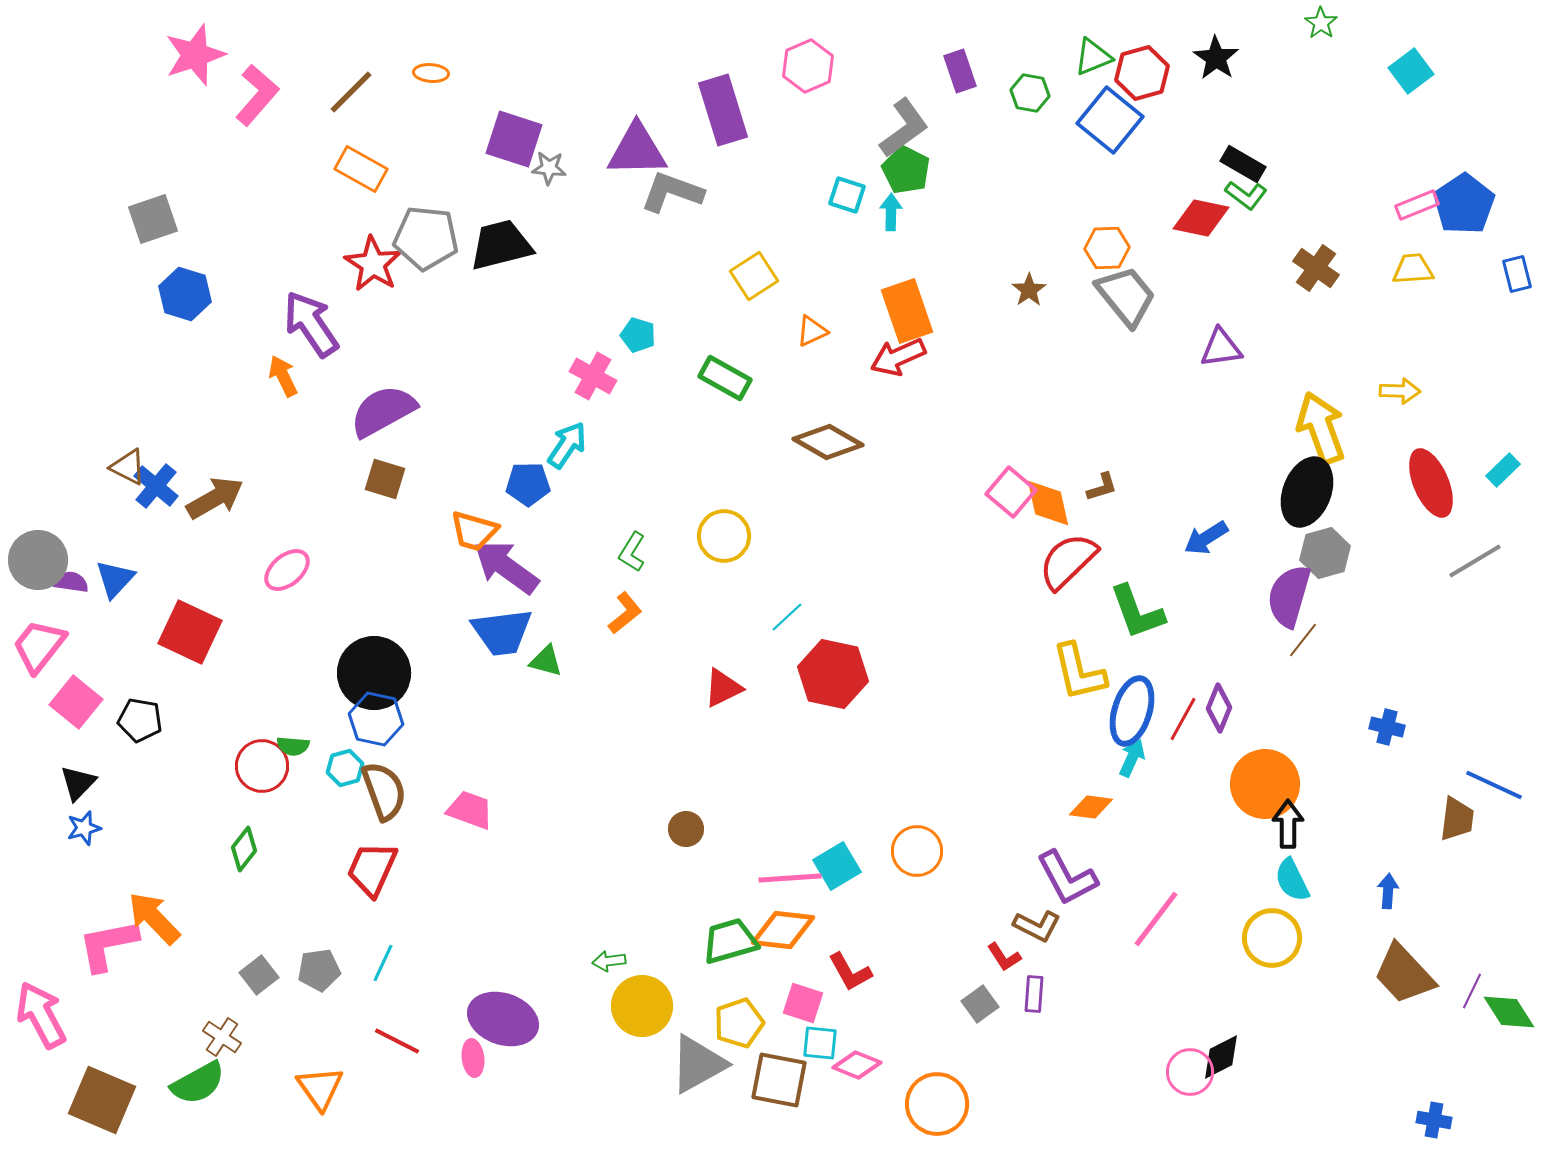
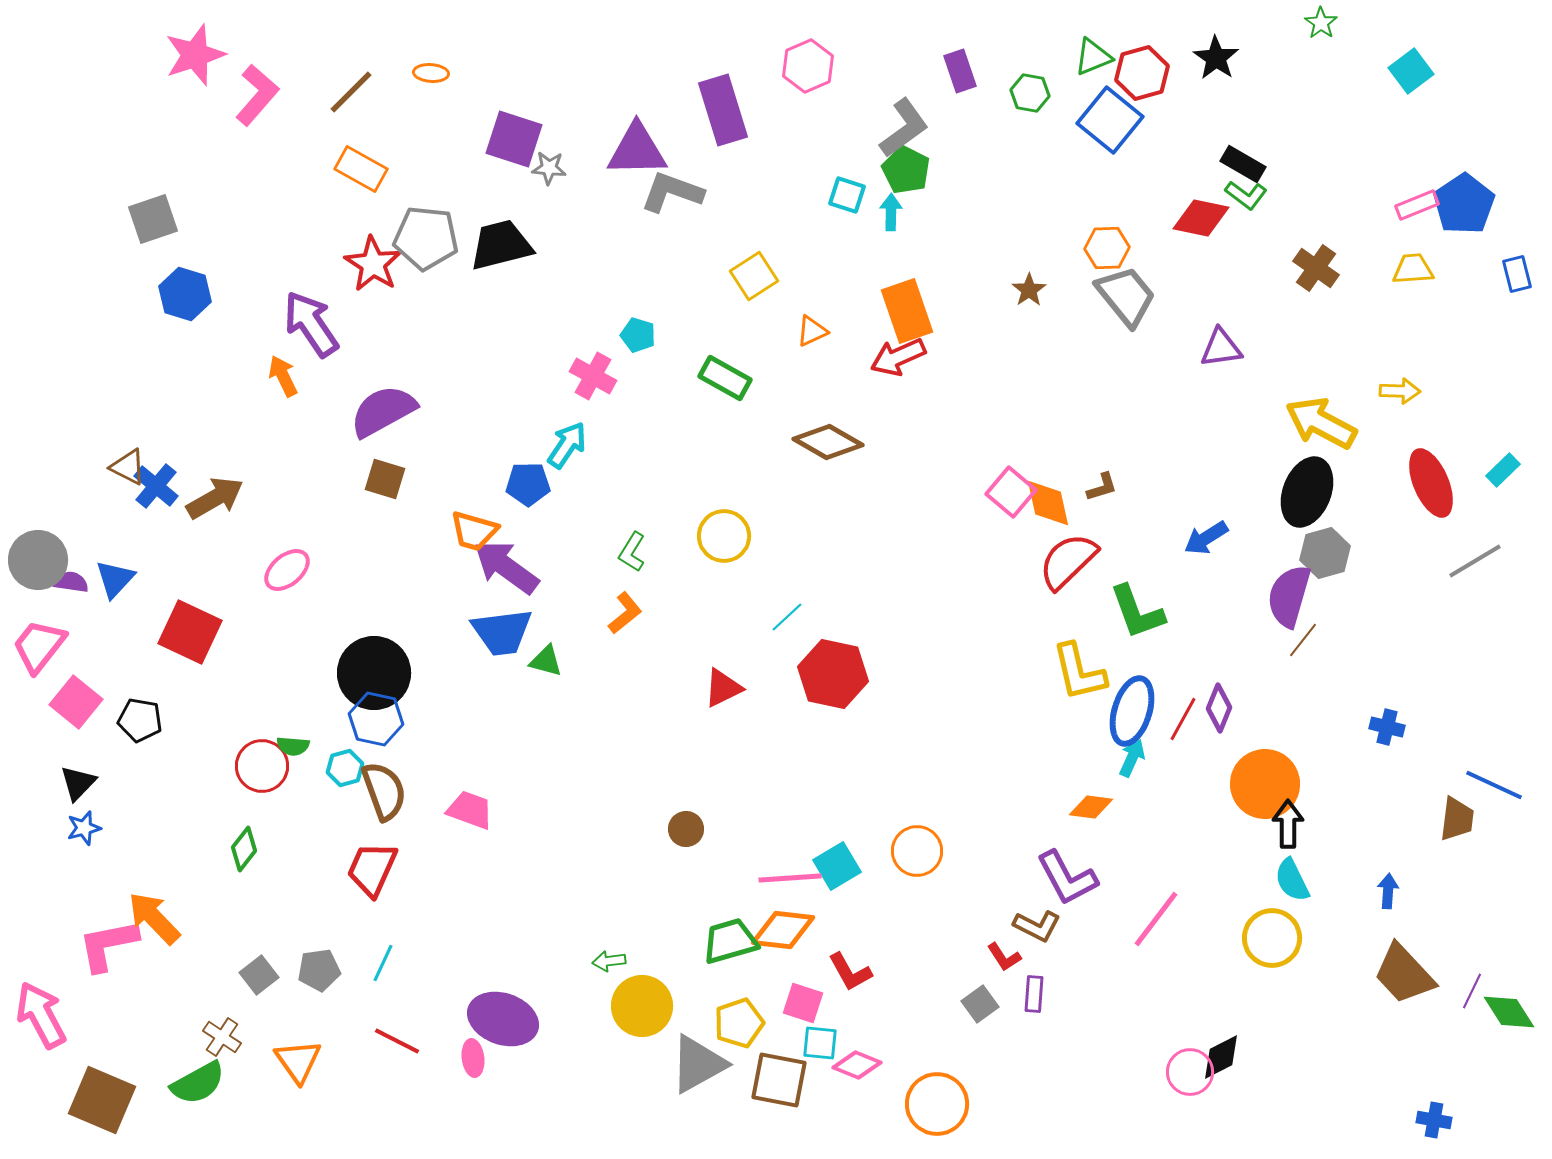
yellow arrow at (1321, 428): moved 5 px up; rotated 42 degrees counterclockwise
orange triangle at (320, 1088): moved 22 px left, 27 px up
